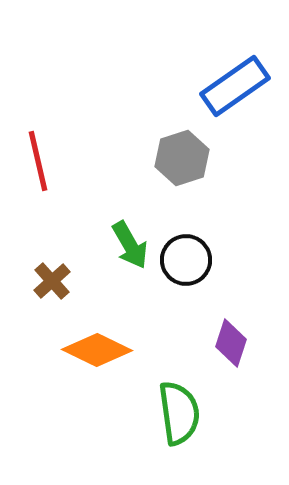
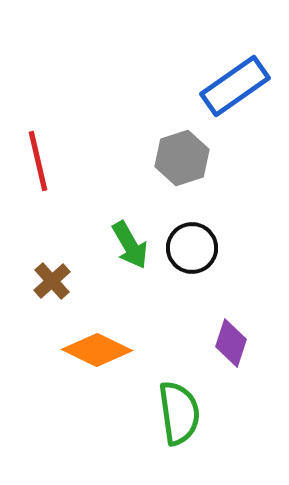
black circle: moved 6 px right, 12 px up
